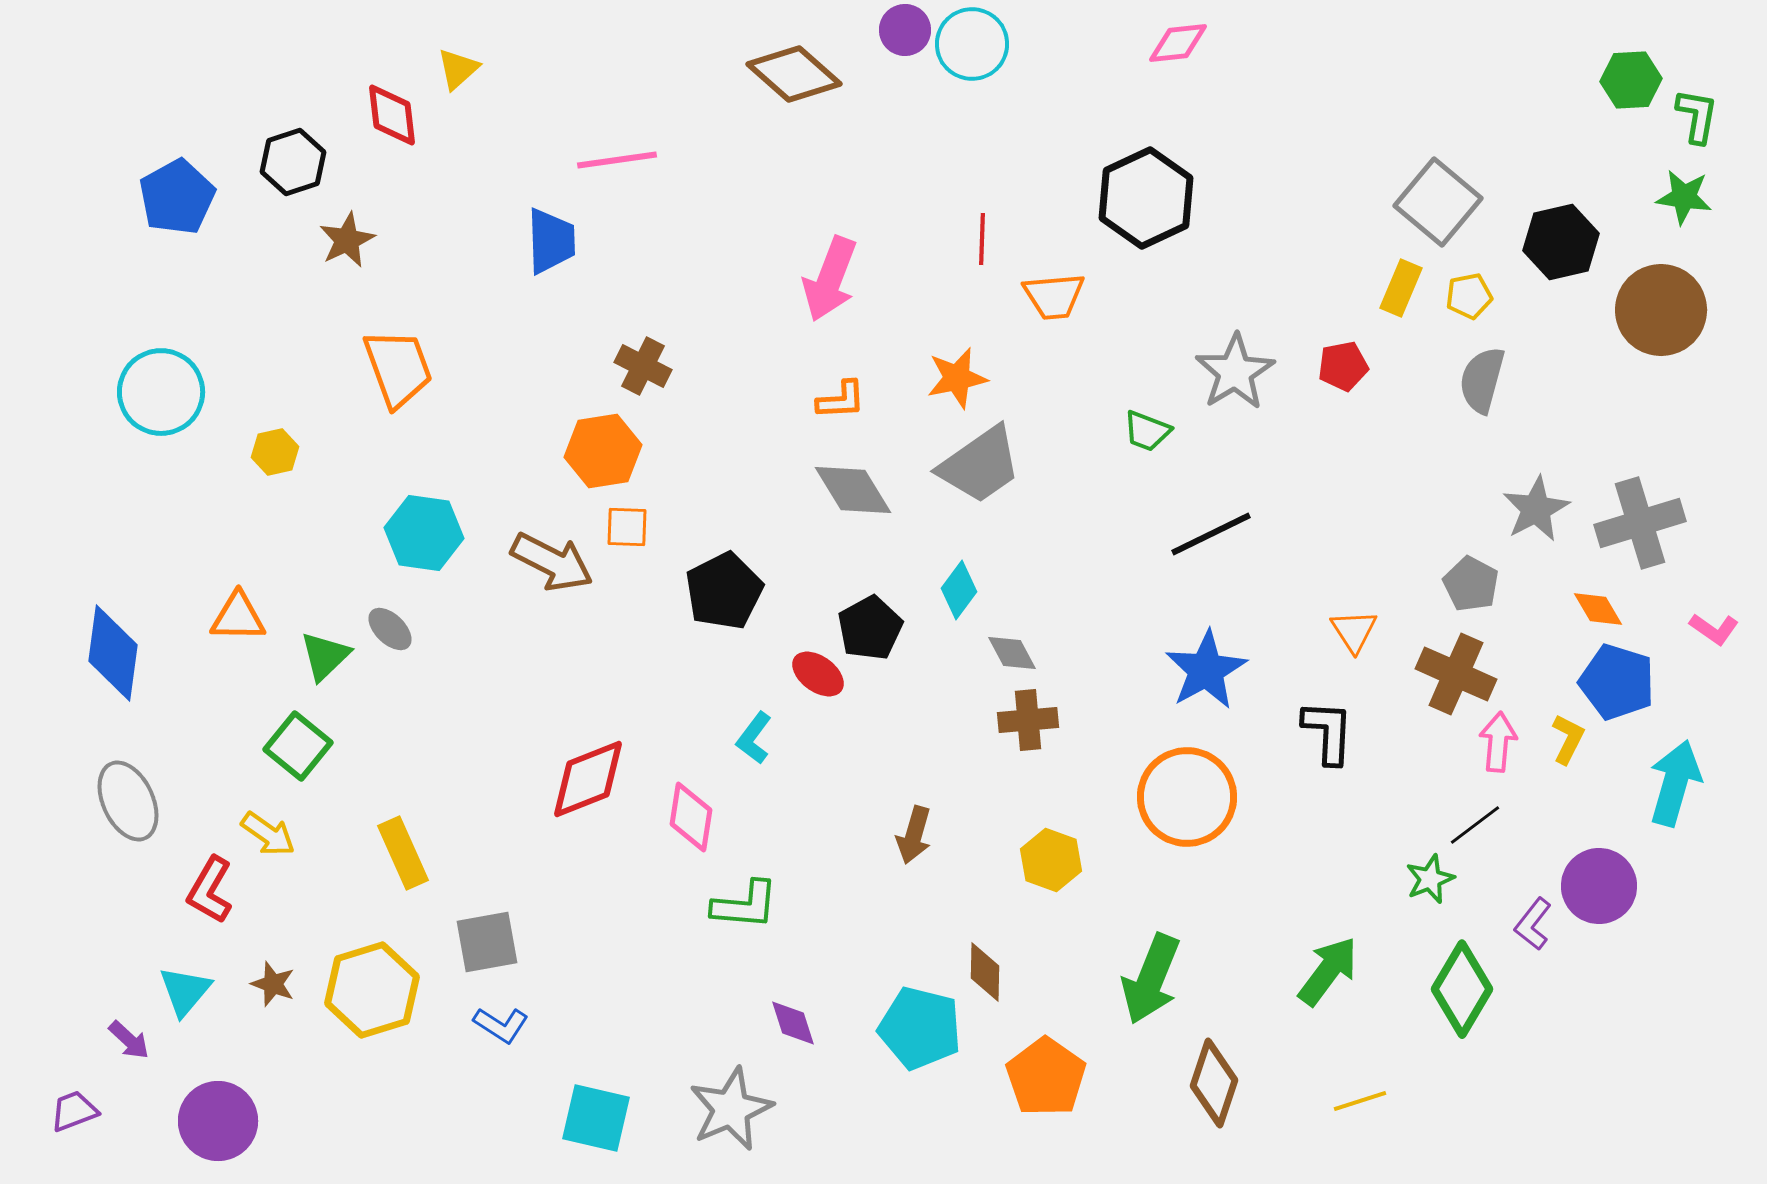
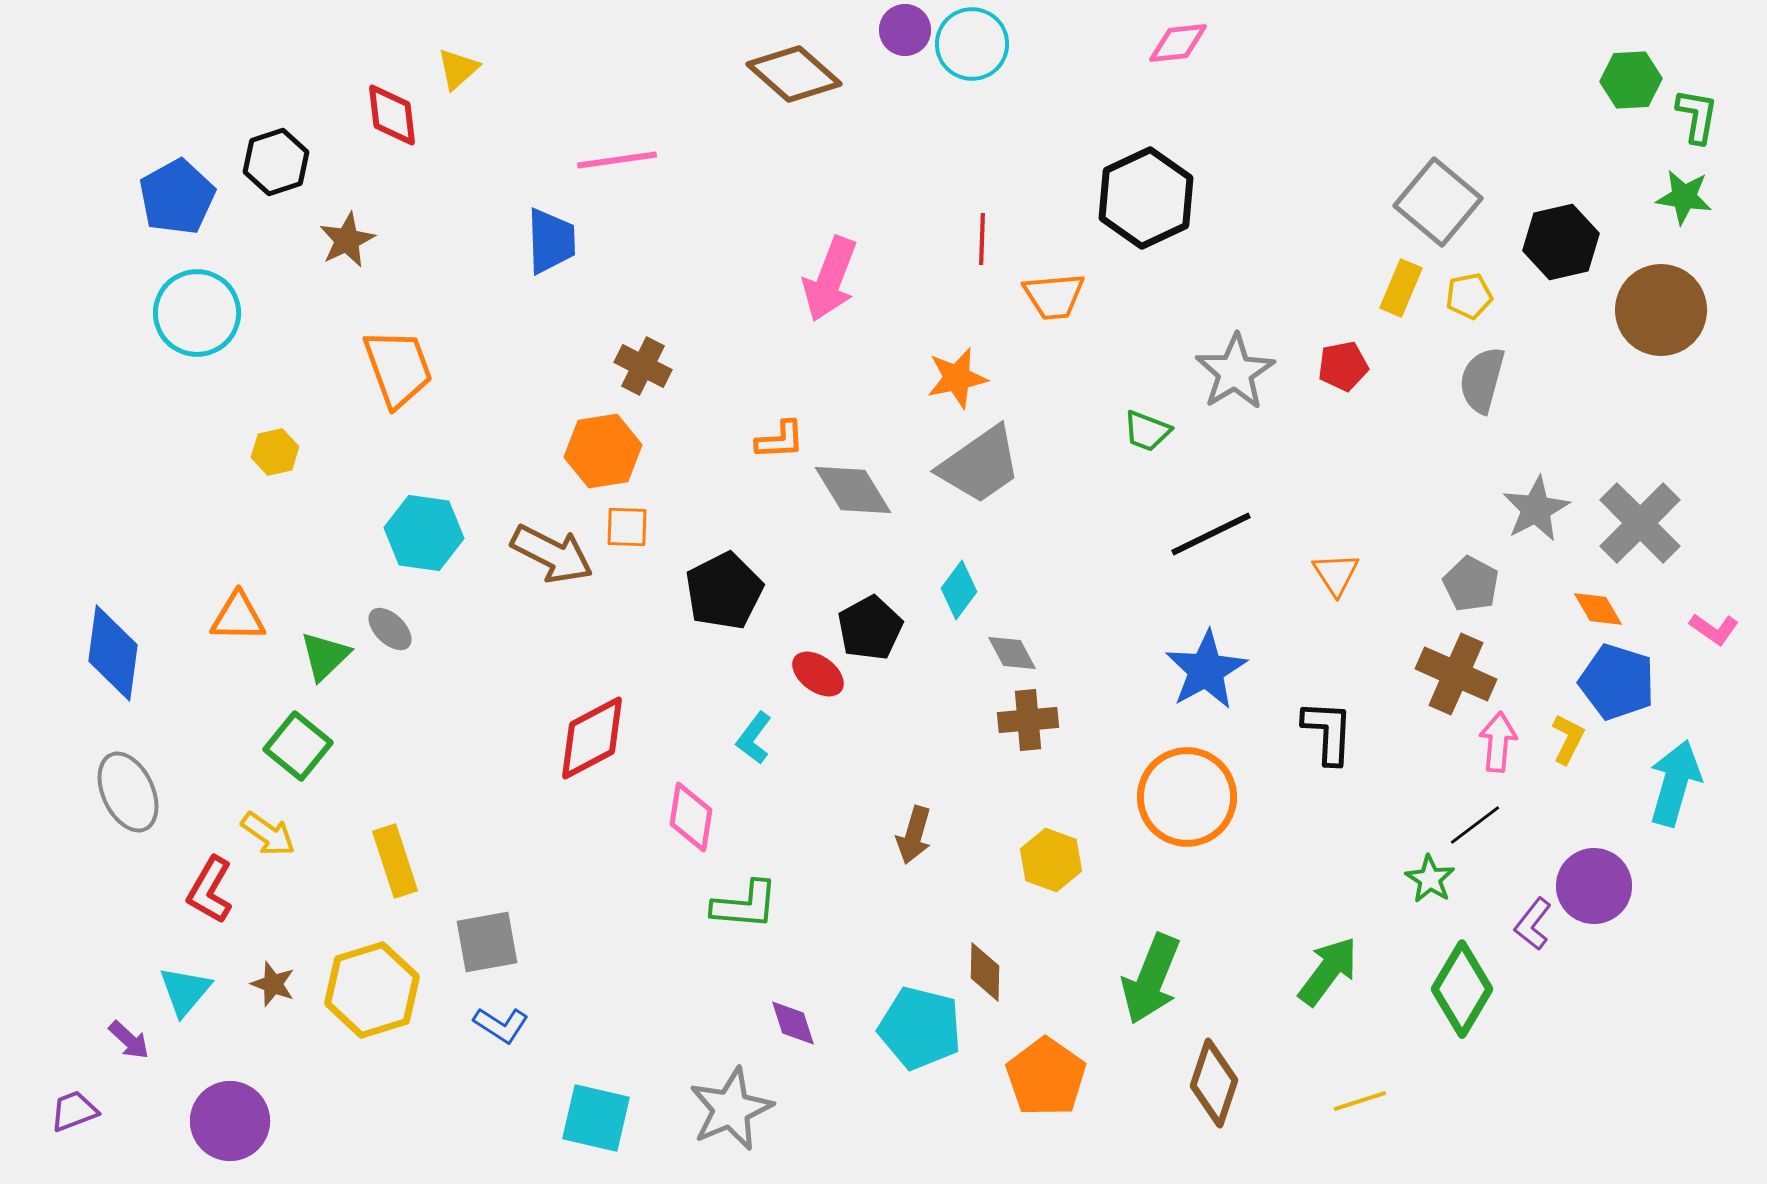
black hexagon at (293, 162): moved 17 px left
cyan circle at (161, 392): moved 36 px right, 79 px up
orange L-shape at (841, 400): moved 61 px left, 40 px down
gray cross at (1640, 523): rotated 28 degrees counterclockwise
brown arrow at (552, 562): moved 8 px up
orange triangle at (1354, 631): moved 18 px left, 57 px up
red diamond at (588, 779): moved 4 px right, 41 px up; rotated 6 degrees counterclockwise
gray ellipse at (128, 801): moved 9 px up
yellow rectangle at (403, 853): moved 8 px left, 8 px down; rotated 6 degrees clockwise
green star at (1430, 879): rotated 18 degrees counterclockwise
purple circle at (1599, 886): moved 5 px left
purple circle at (218, 1121): moved 12 px right
